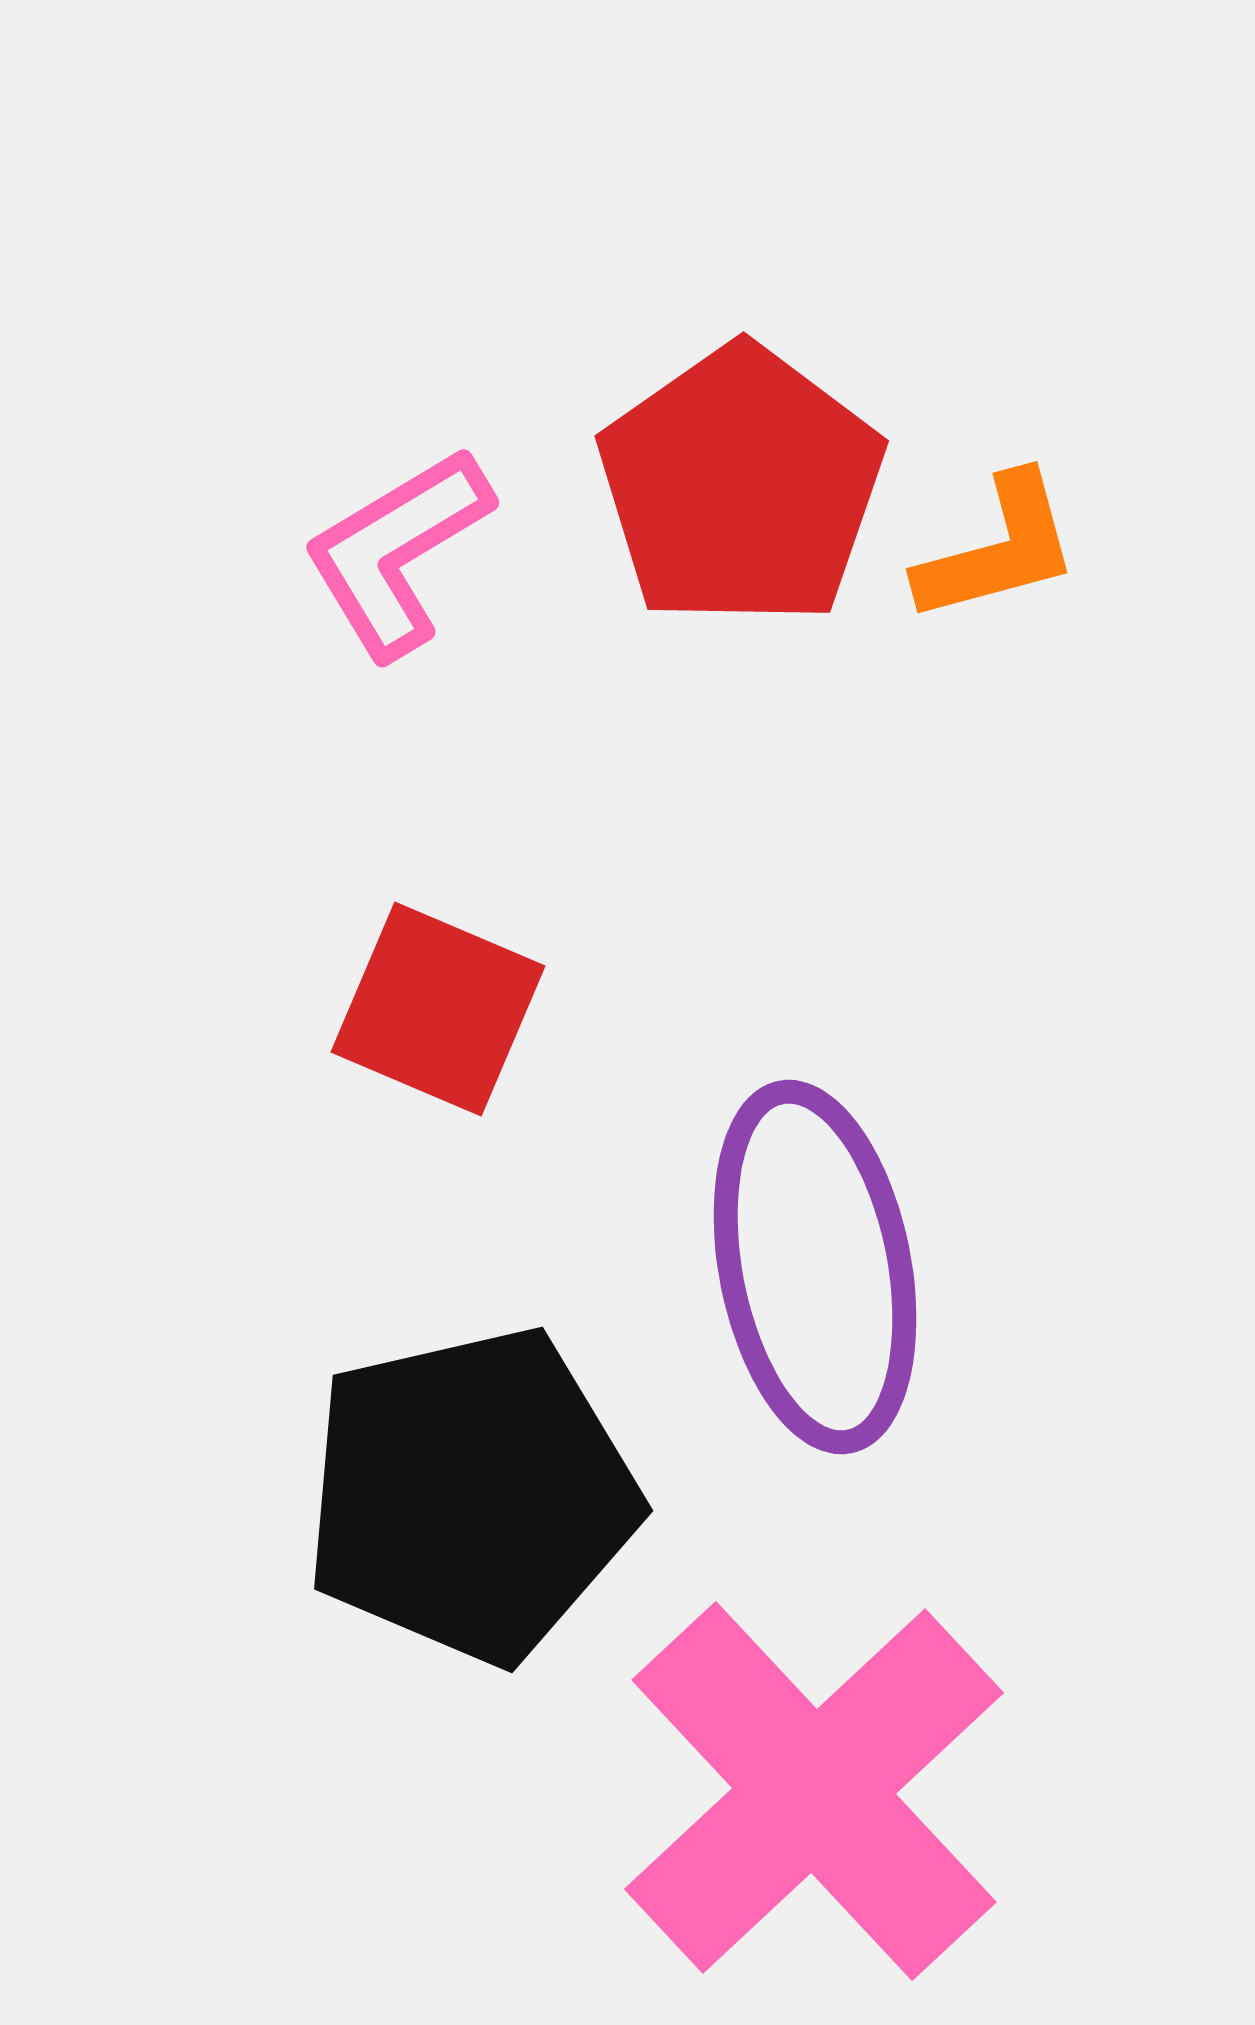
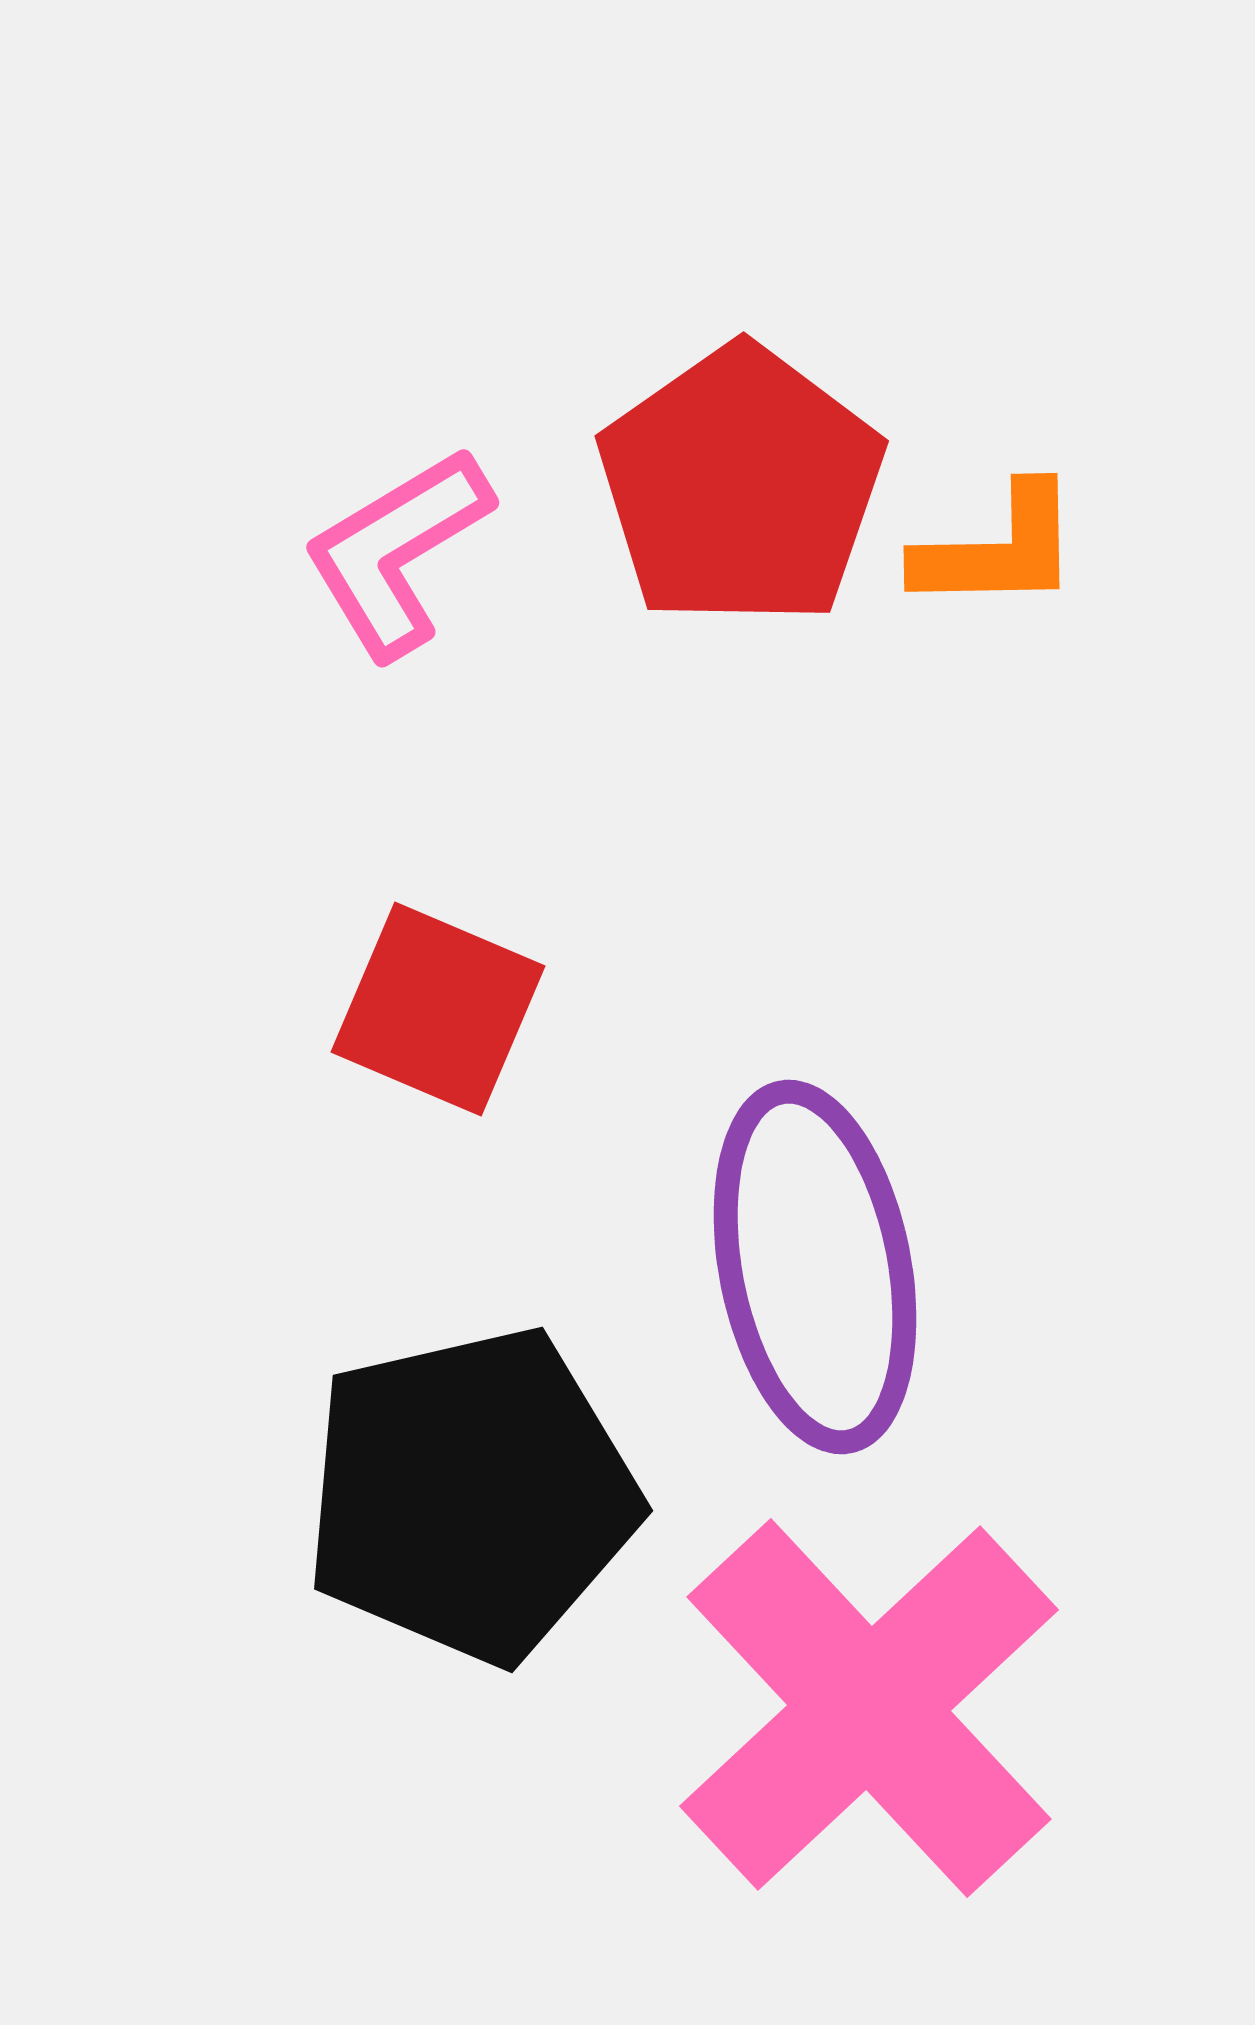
orange L-shape: rotated 14 degrees clockwise
pink cross: moved 55 px right, 83 px up
